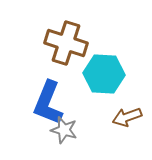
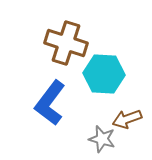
blue L-shape: moved 2 px right; rotated 15 degrees clockwise
brown arrow: moved 2 px down
gray star: moved 38 px right, 9 px down
